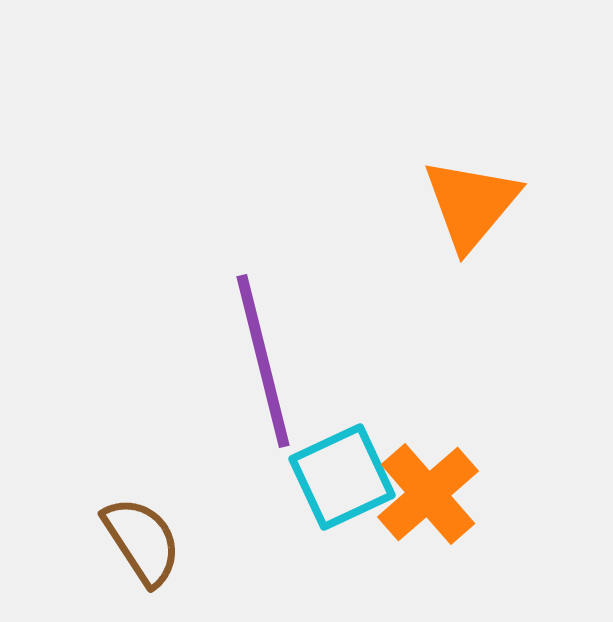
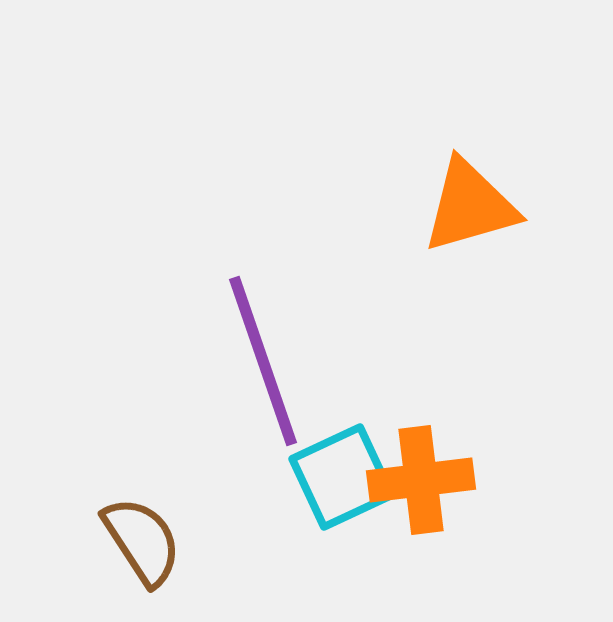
orange triangle: moved 1 px left, 2 px down; rotated 34 degrees clockwise
purple line: rotated 5 degrees counterclockwise
orange cross: moved 7 px left, 14 px up; rotated 34 degrees clockwise
